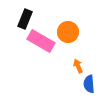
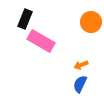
orange circle: moved 23 px right, 10 px up
orange arrow: moved 3 px right, 1 px up; rotated 88 degrees counterclockwise
blue semicircle: moved 9 px left; rotated 30 degrees clockwise
